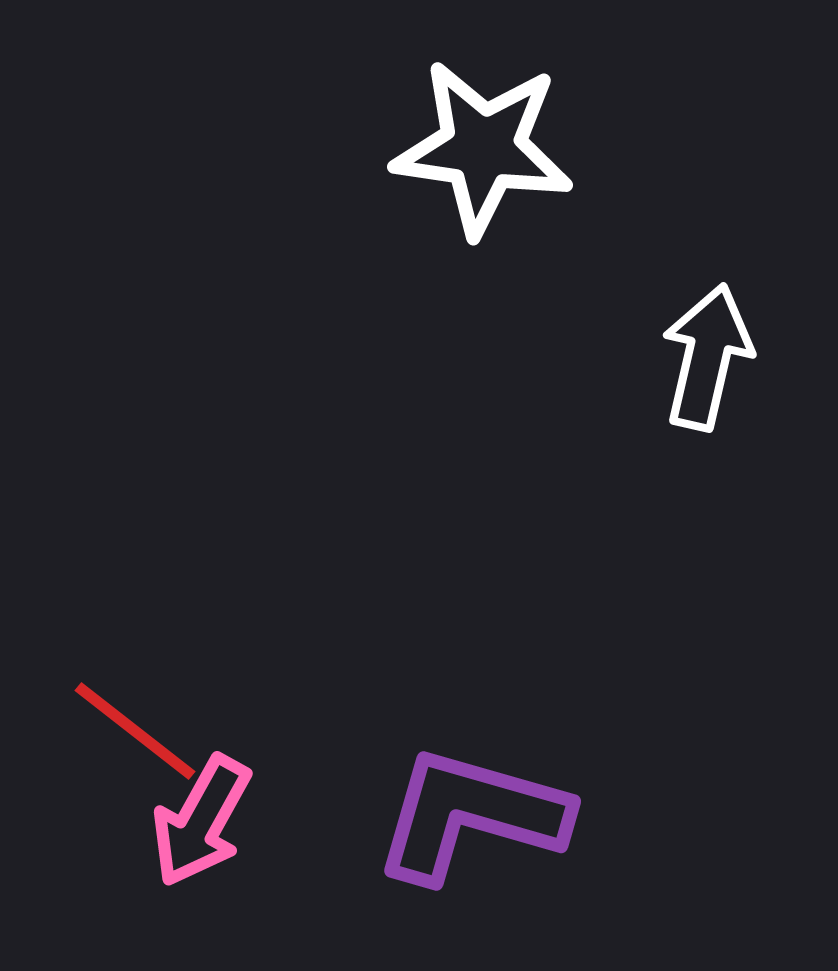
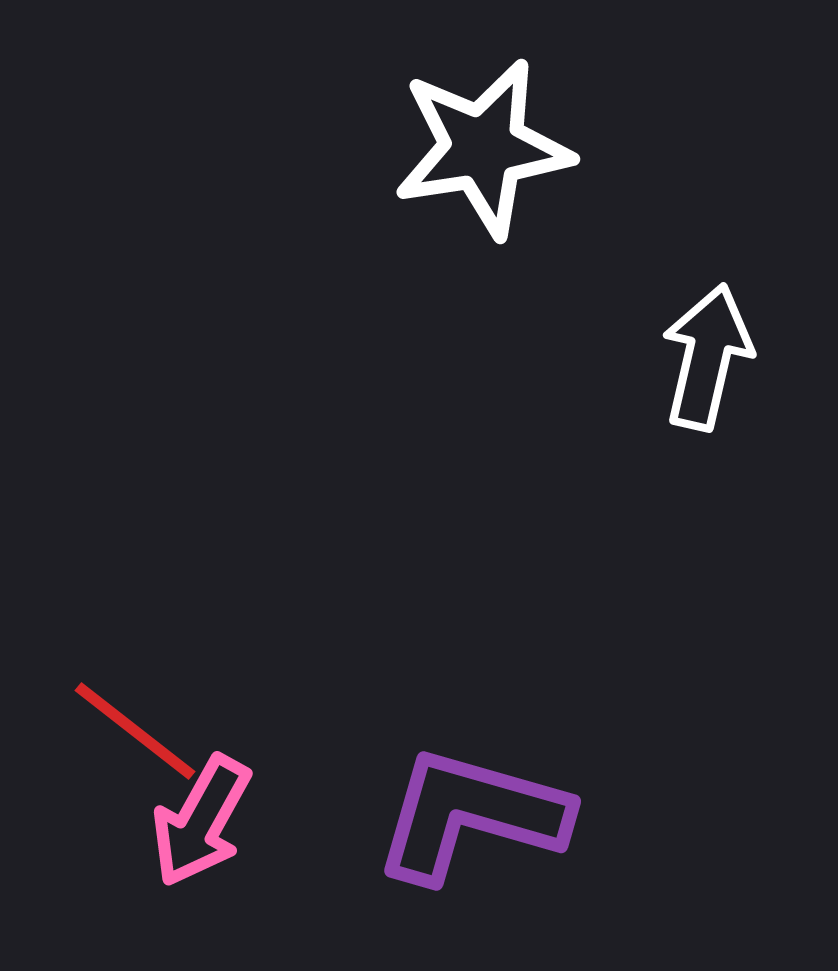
white star: rotated 17 degrees counterclockwise
